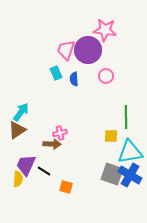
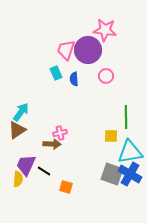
blue cross: moved 1 px up
